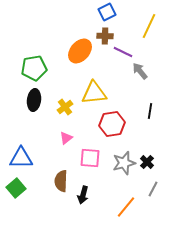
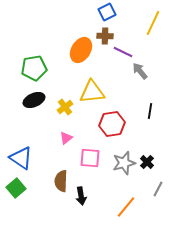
yellow line: moved 4 px right, 3 px up
orange ellipse: moved 1 px right, 1 px up; rotated 10 degrees counterclockwise
yellow triangle: moved 2 px left, 1 px up
black ellipse: rotated 60 degrees clockwise
blue triangle: rotated 35 degrees clockwise
gray line: moved 5 px right
black arrow: moved 2 px left, 1 px down; rotated 24 degrees counterclockwise
